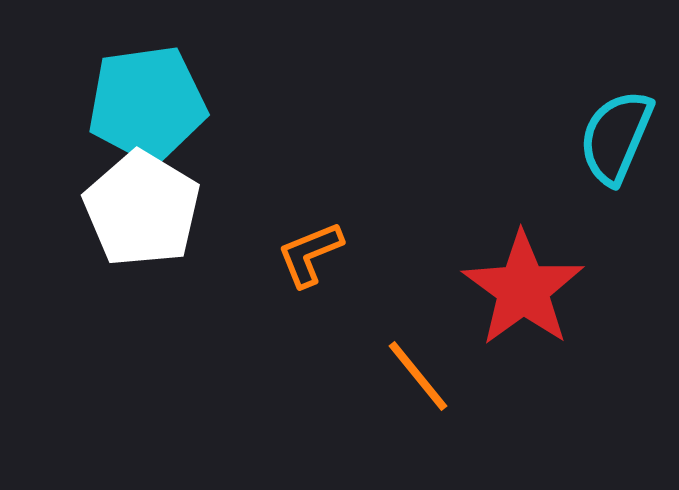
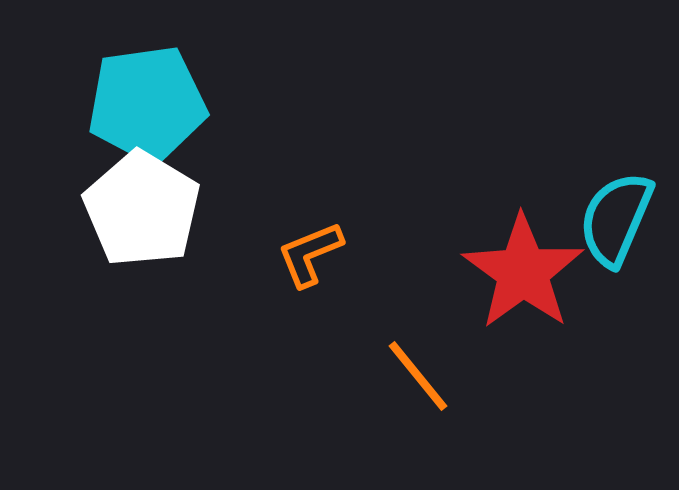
cyan semicircle: moved 82 px down
red star: moved 17 px up
